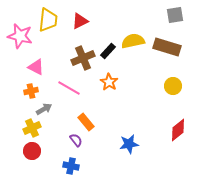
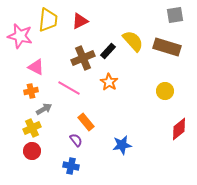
yellow semicircle: rotated 60 degrees clockwise
yellow circle: moved 8 px left, 5 px down
red diamond: moved 1 px right, 1 px up
blue star: moved 7 px left, 1 px down
